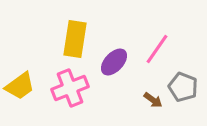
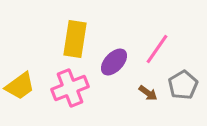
gray pentagon: moved 2 px up; rotated 20 degrees clockwise
brown arrow: moved 5 px left, 7 px up
